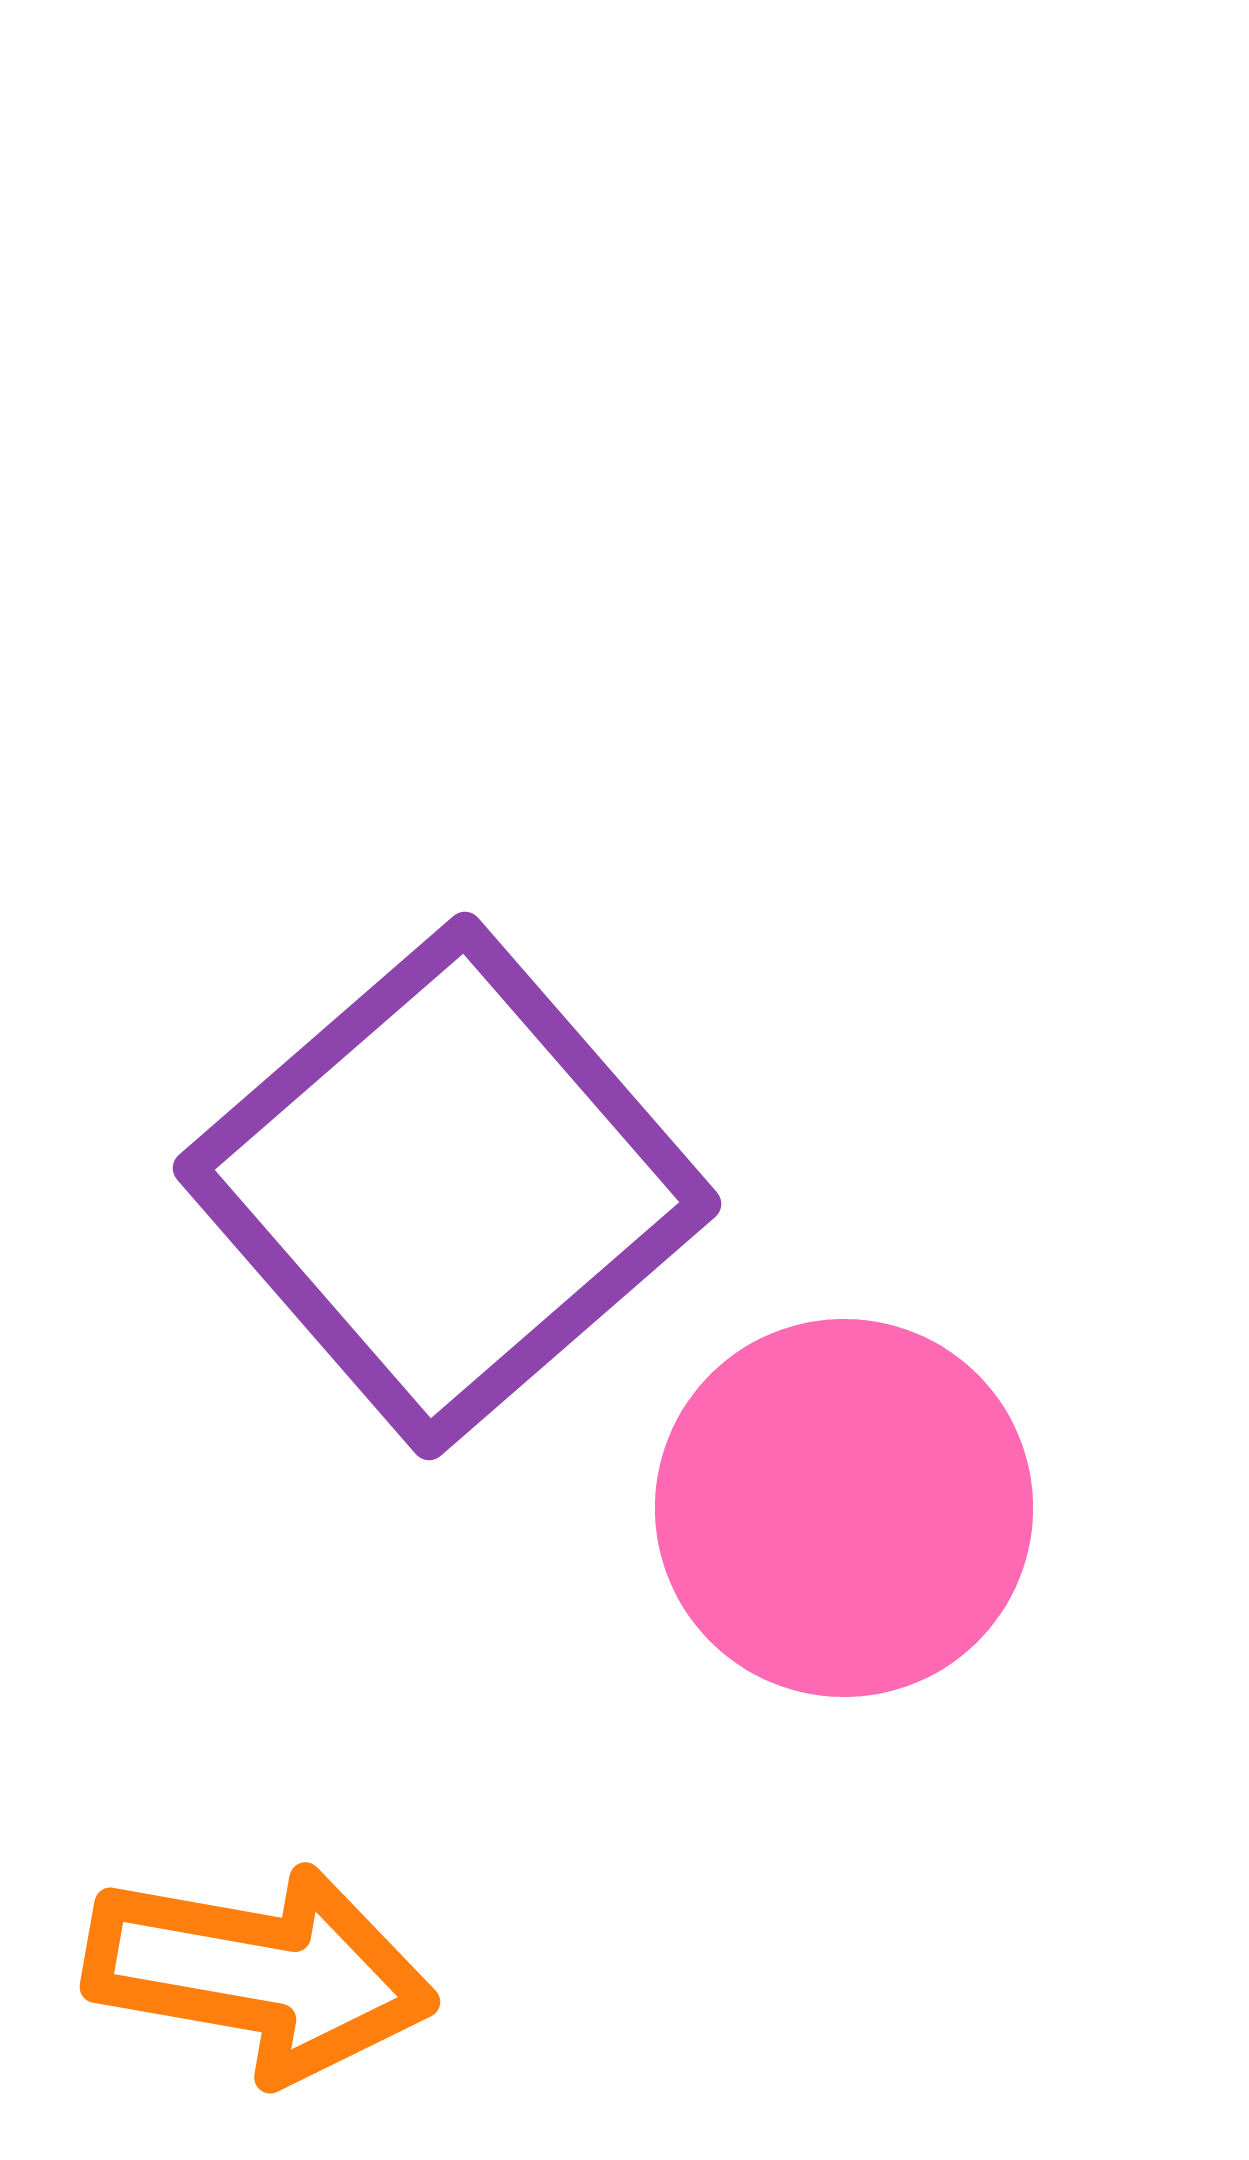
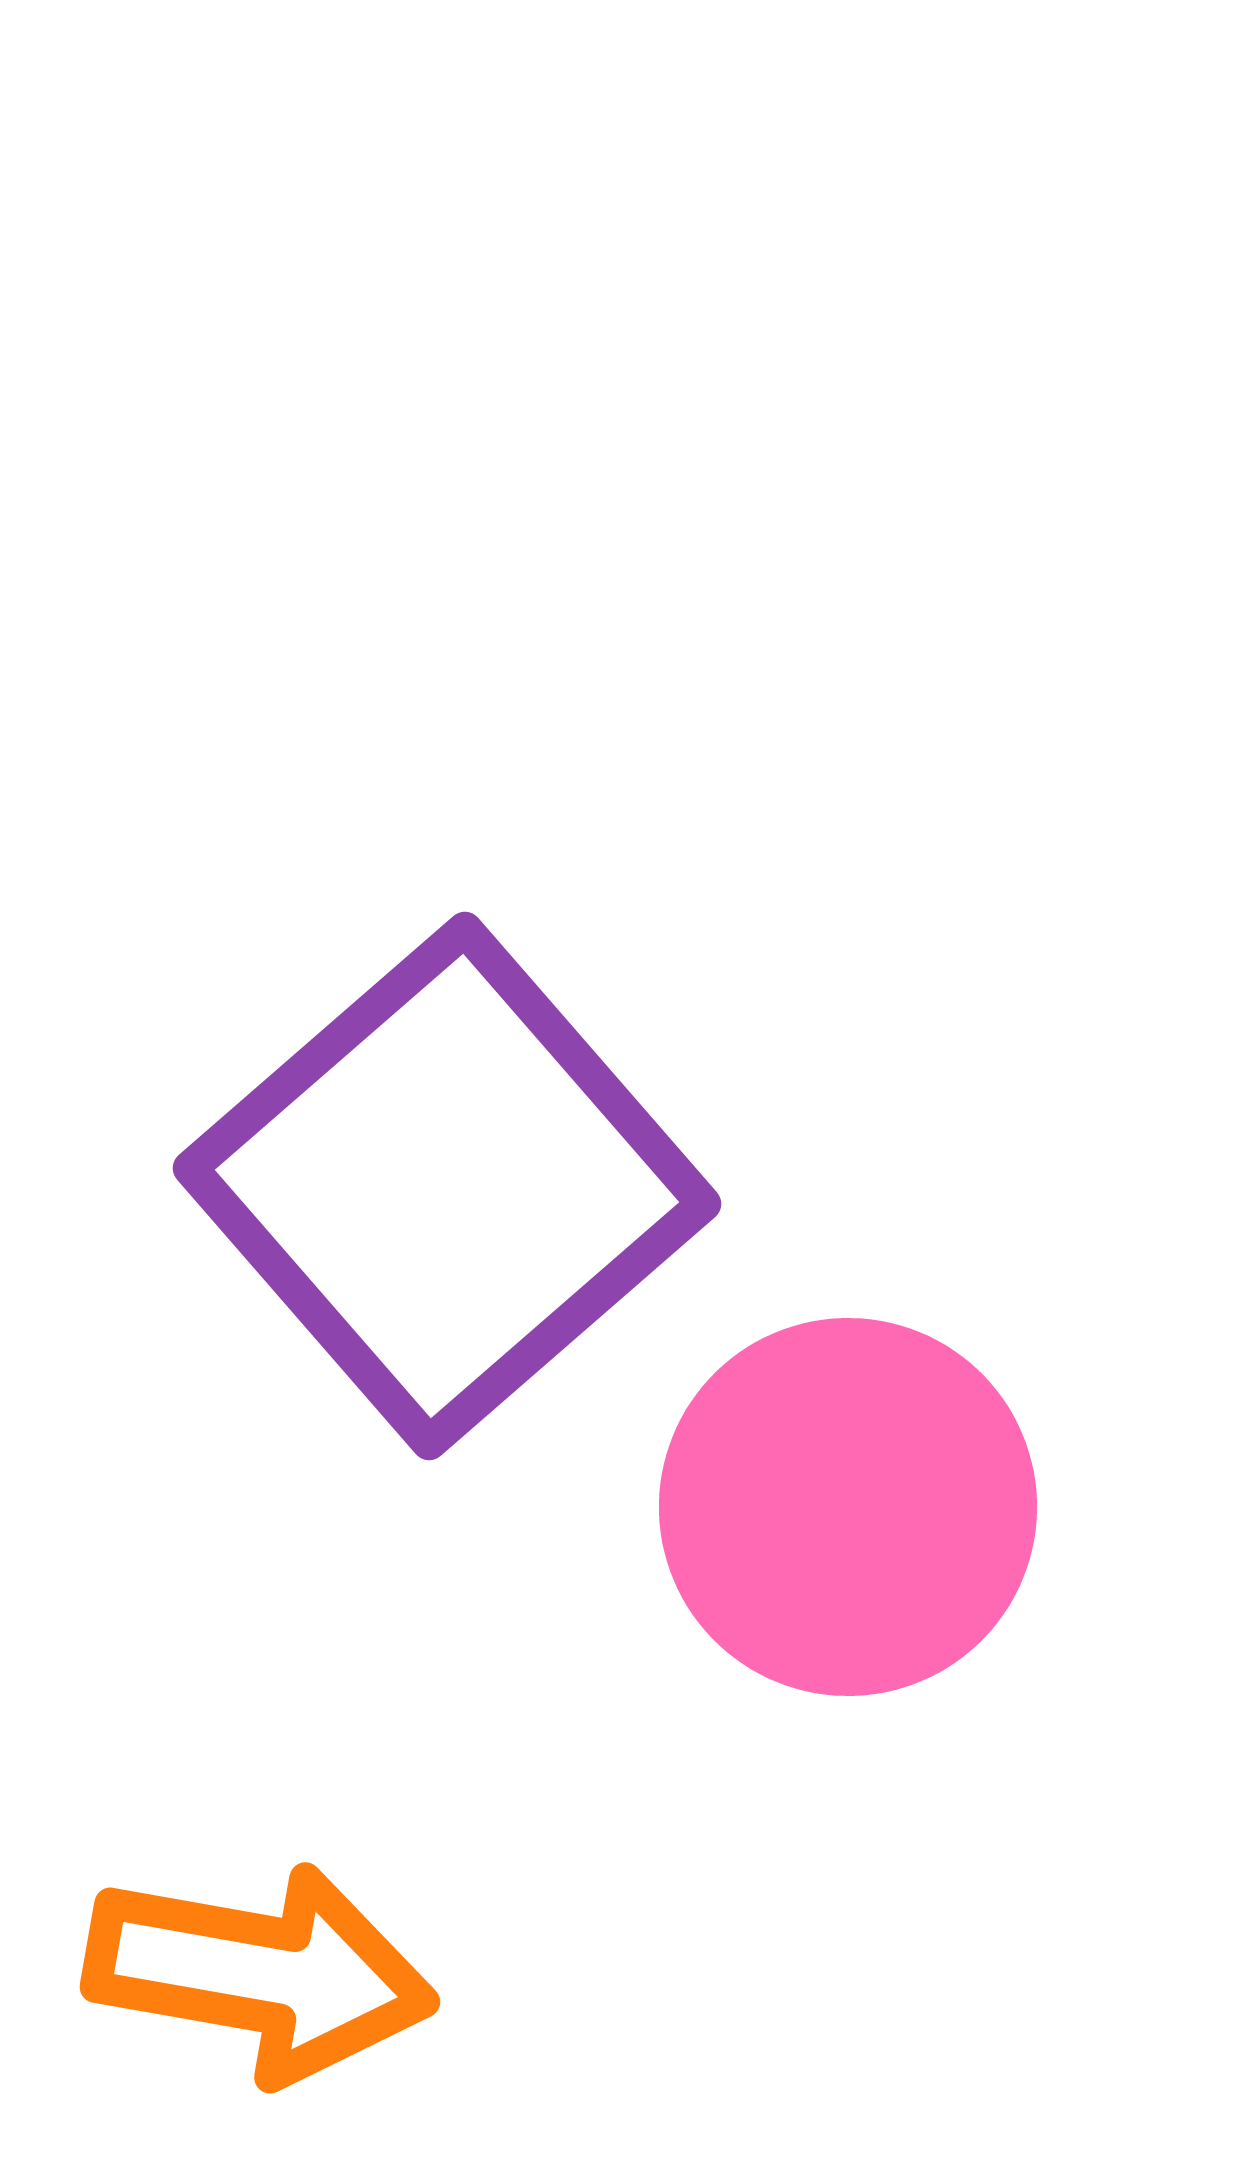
pink circle: moved 4 px right, 1 px up
